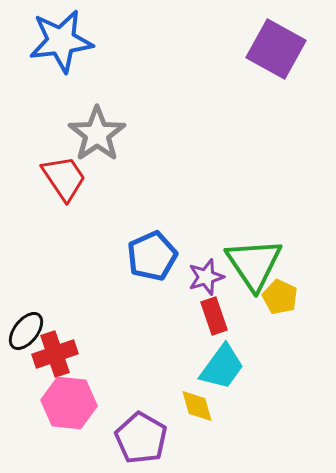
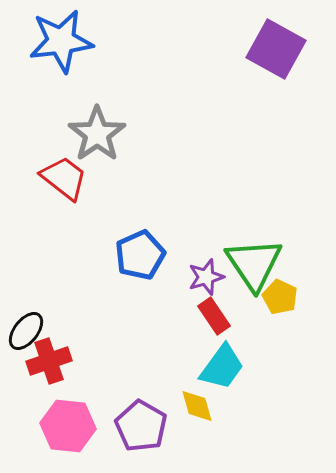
red trapezoid: rotated 18 degrees counterclockwise
blue pentagon: moved 12 px left, 1 px up
red rectangle: rotated 15 degrees counterclockwise
red cross: moved 6 px left, 7 px down
pink hexagon: moved 1 px left, 23 px down
purple pentagon: moved 12 px up
